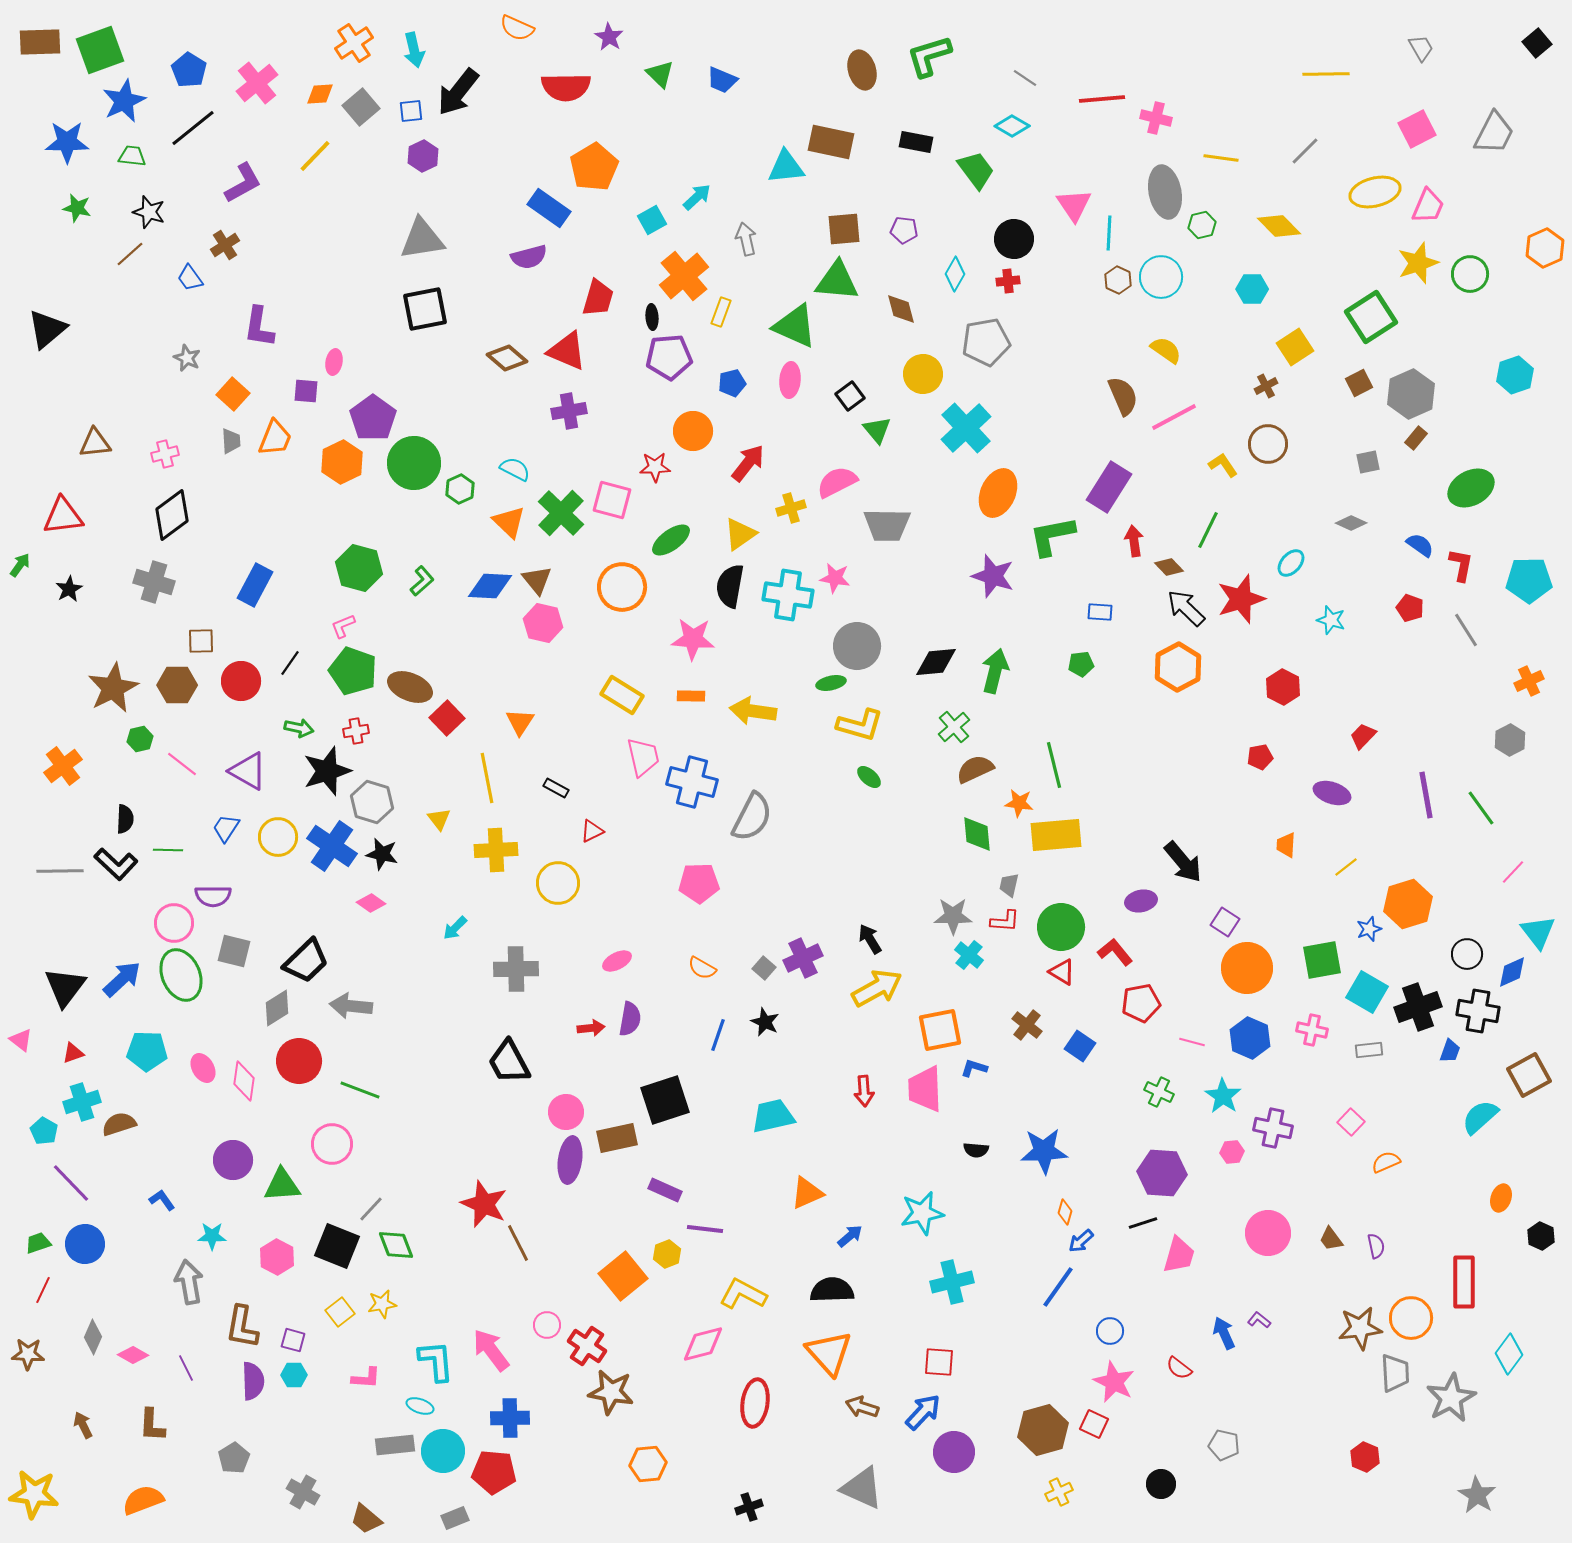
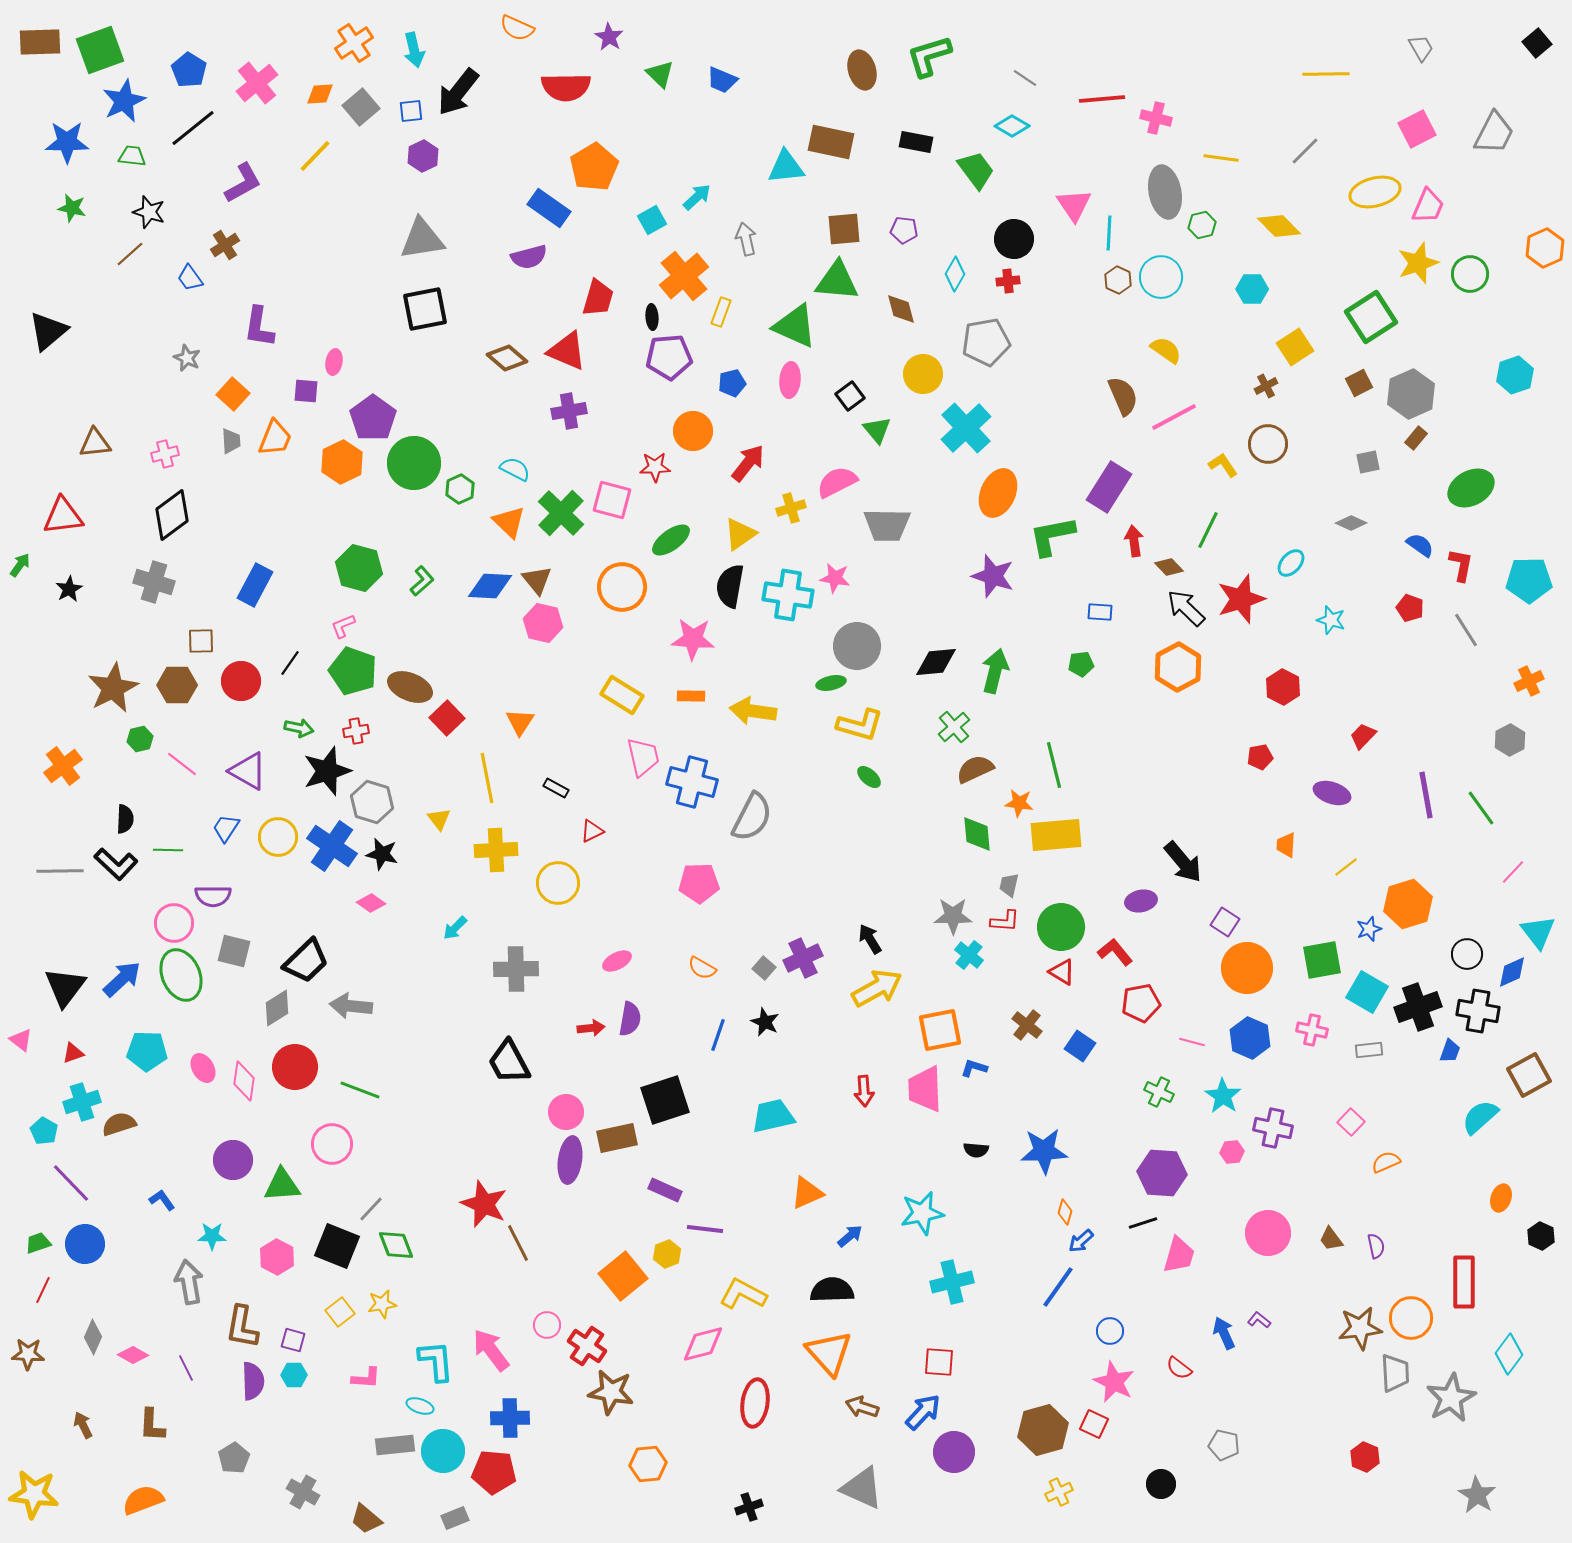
green star at (77, 208): moved 5 px left
black triangle at (47, 329): moved 1 px right, 2 px down
red circle at (299, 1061): moved 4 px left, 6 px down
